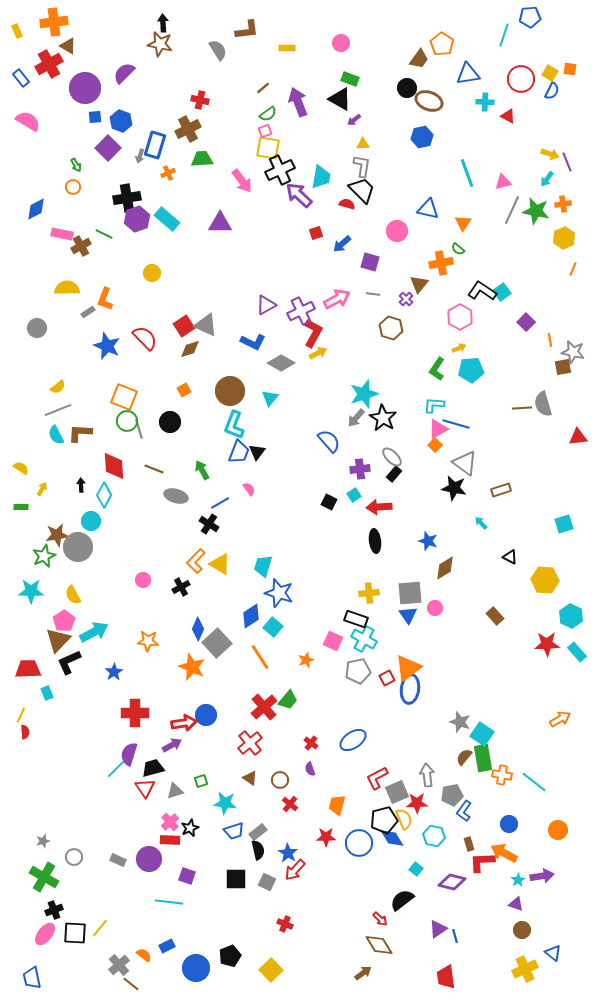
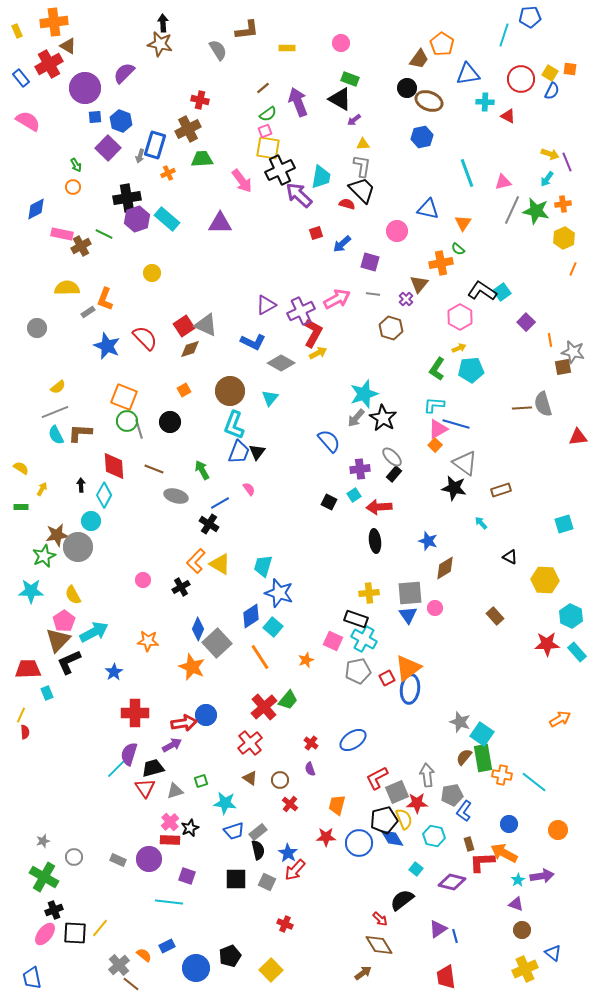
gray line at (58, 410): moved 3 px left, 2 px down
